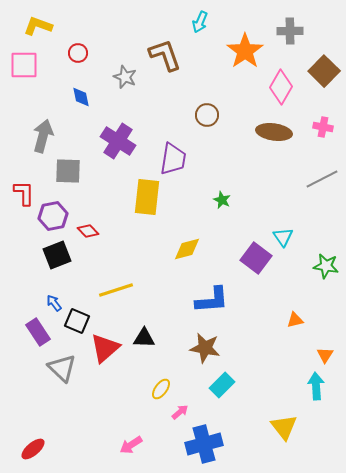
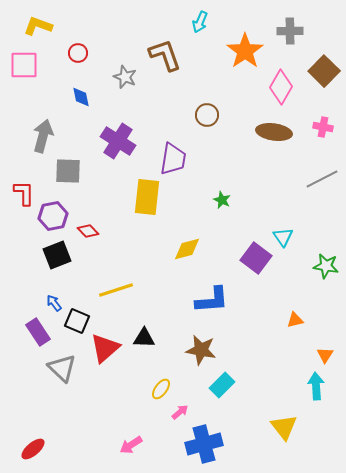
brown star at (205, 348): moved 4 px left, 2 px down
